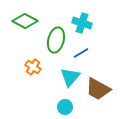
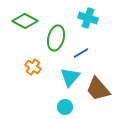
cyan cross: moved 6 px right, 5 px up
green ellipse: moved 2 px up
brown trapezoid: rotated 20 degrees clockwise
